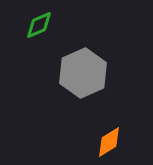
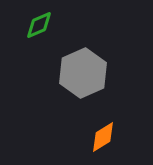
orange diamond: moved 6 px left, 5 px up
